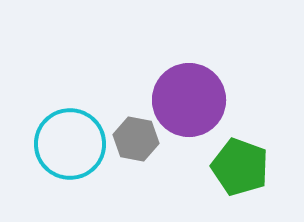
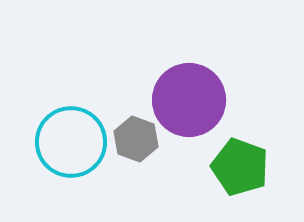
gray hexagon: rotated 9 degrees clockwise
cyan circle: moved 1 px right, 2 px up
